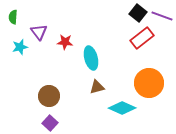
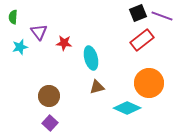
black square: rotated 30 degrees clockwise
red rectangle: moved 2 px down
red star: moved 1 px left, 1 px down
cyan diamond: moved 5 px right
